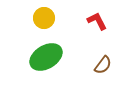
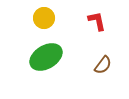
red L-shape: rotated 15 degrees clockwise
